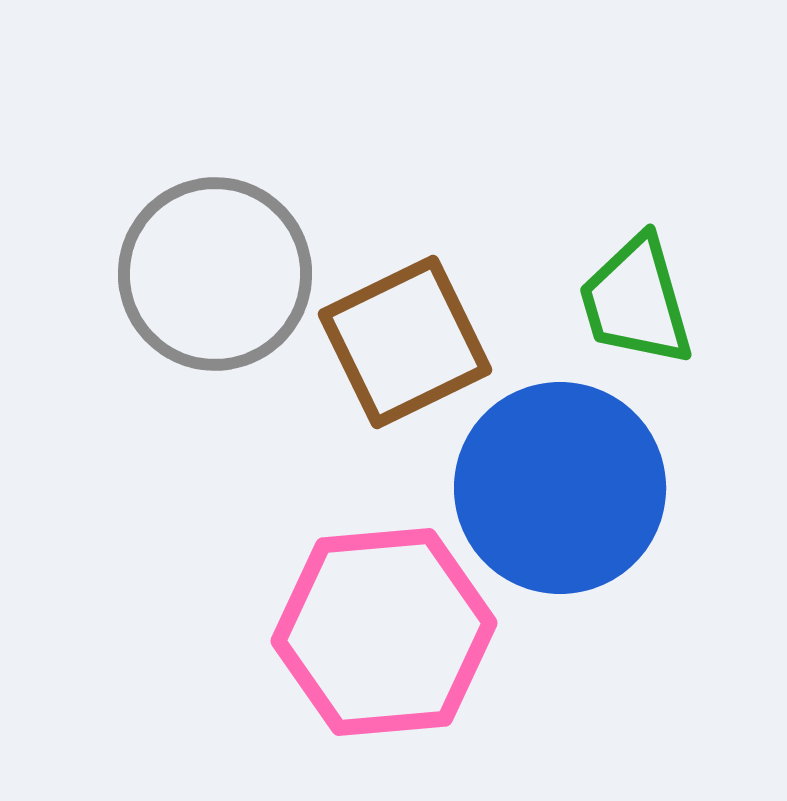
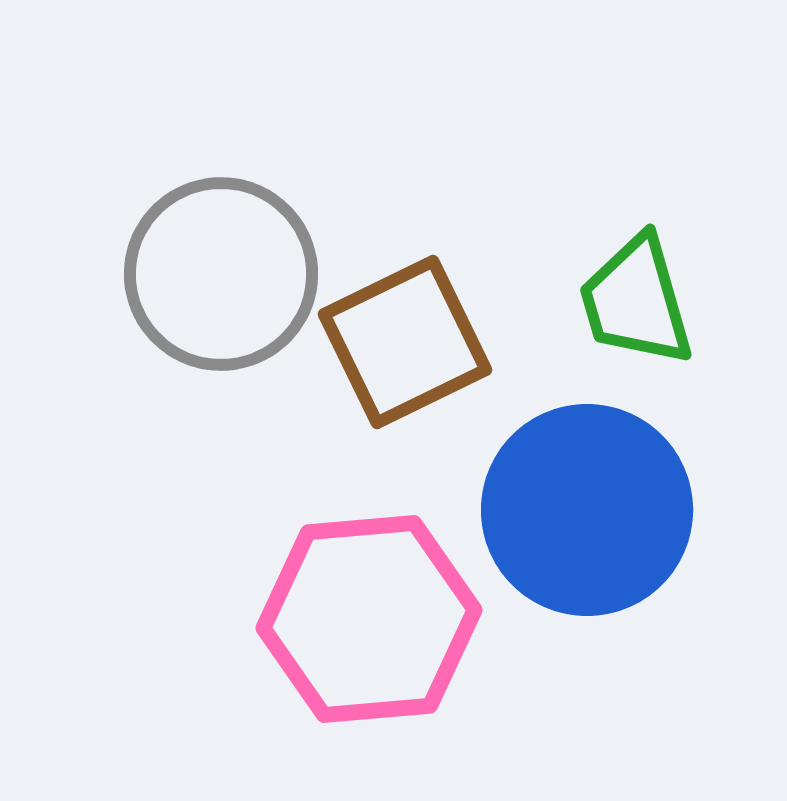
gray circle: moved 6 px right
blue circle: moved 27 px right, 22 px down
pink hexagon: moved 15 px left, 13 px up
